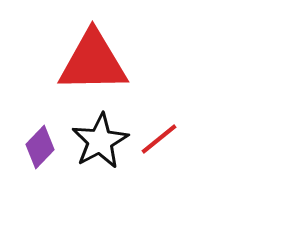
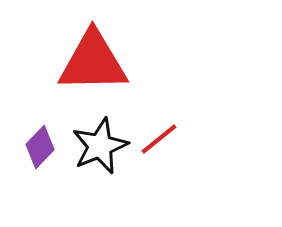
black star: moved 5 px down; rotated 6 degrees clockwise
